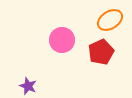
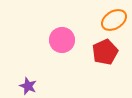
orange ellipse: moved 4 px right
red pentagon: moved 4 px right
